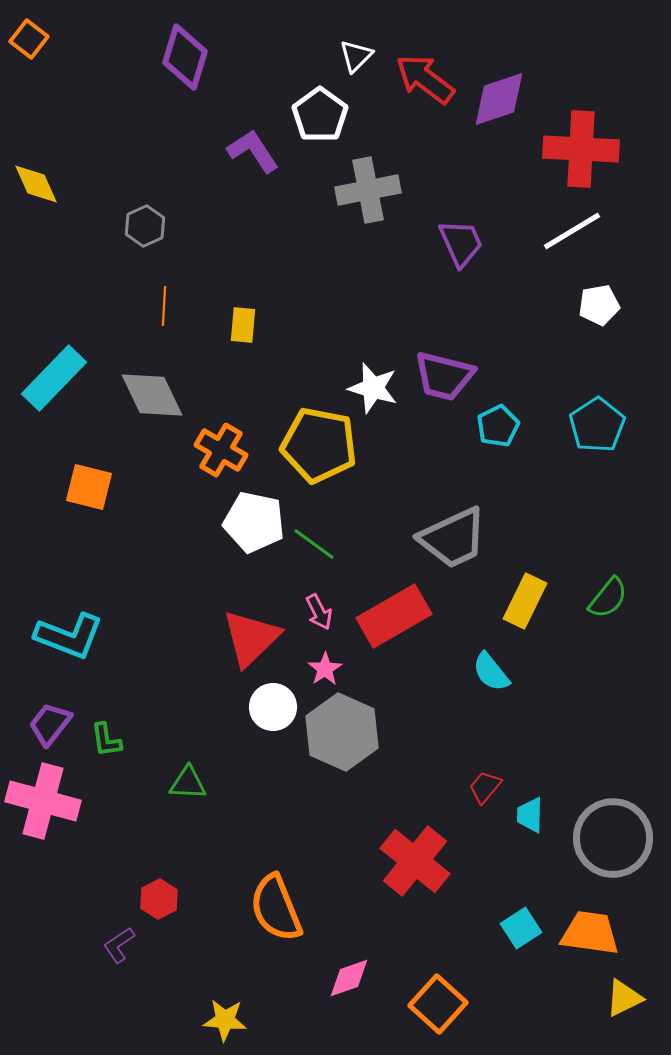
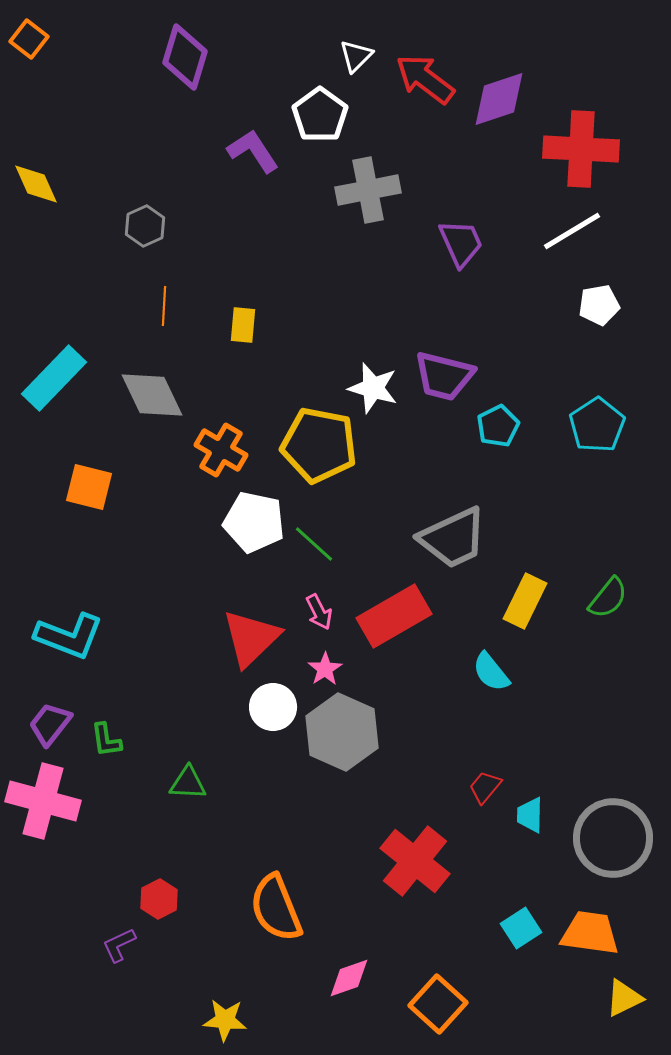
green line at (314, 544): rotated 6 degrees clockwise
purple L-shape at (119, 945): rotated 9 degrees clockwise
